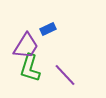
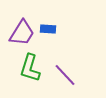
blue rectangle: rotated 28 degrees clockwise
purple trapezoid: moved 4 px left, 13 px up
